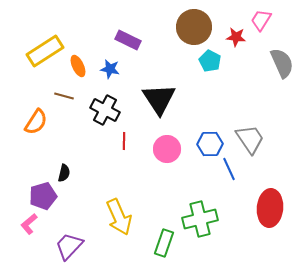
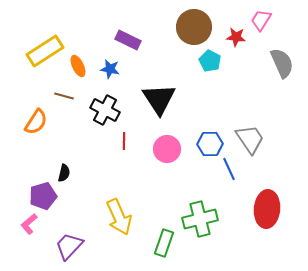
red ellipse: moved 3 px left, 1 px down
